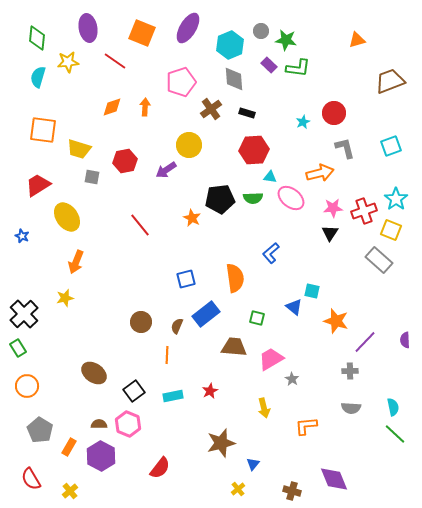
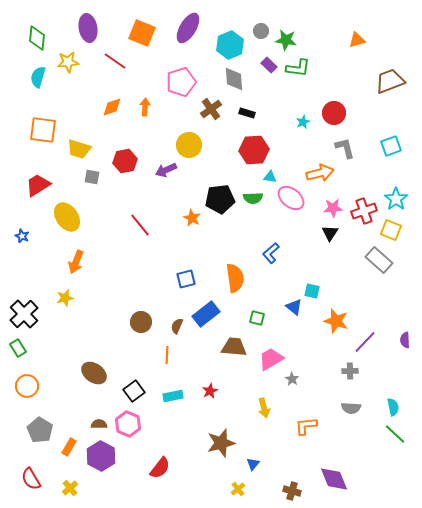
purple arrow at (166, 170): rotated 10 degrees clockwise
yellow cross at (70, 491): moved 3 px up
